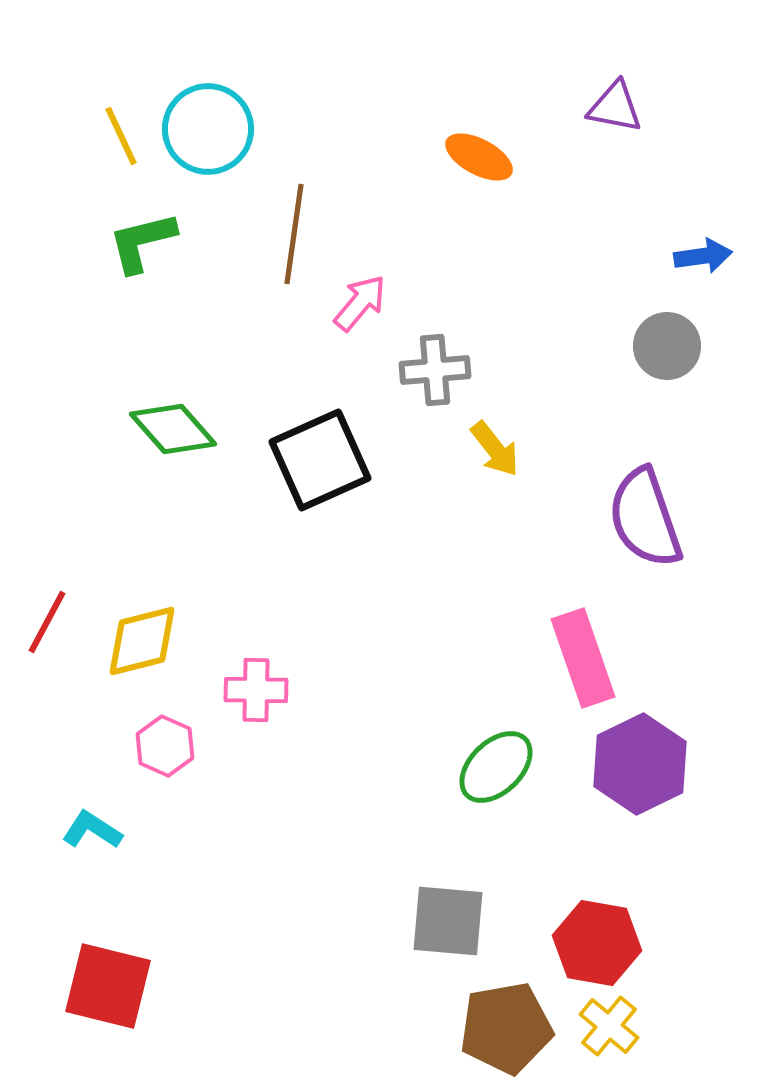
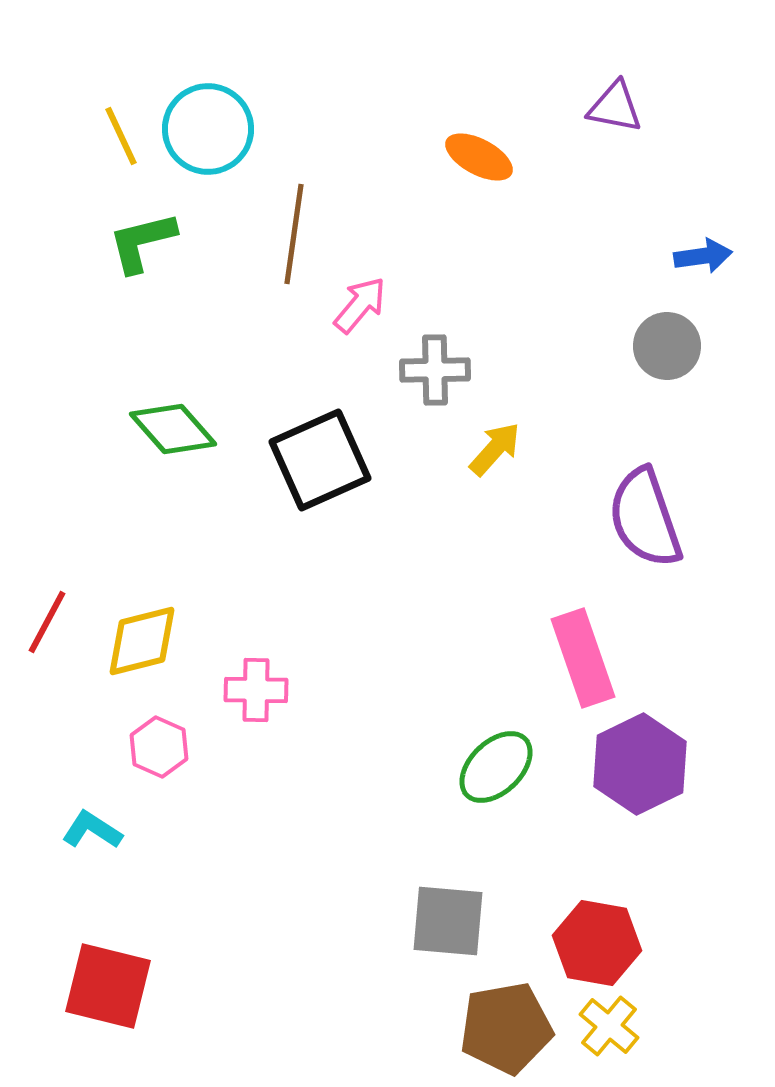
pink arrow: moved 2 px down
gray cross: rotated 4 degrees clockwise
yellow arrow: rotated 100 degrees counterclockwise
pink hexagon: moved 6 px left, 1 px down
